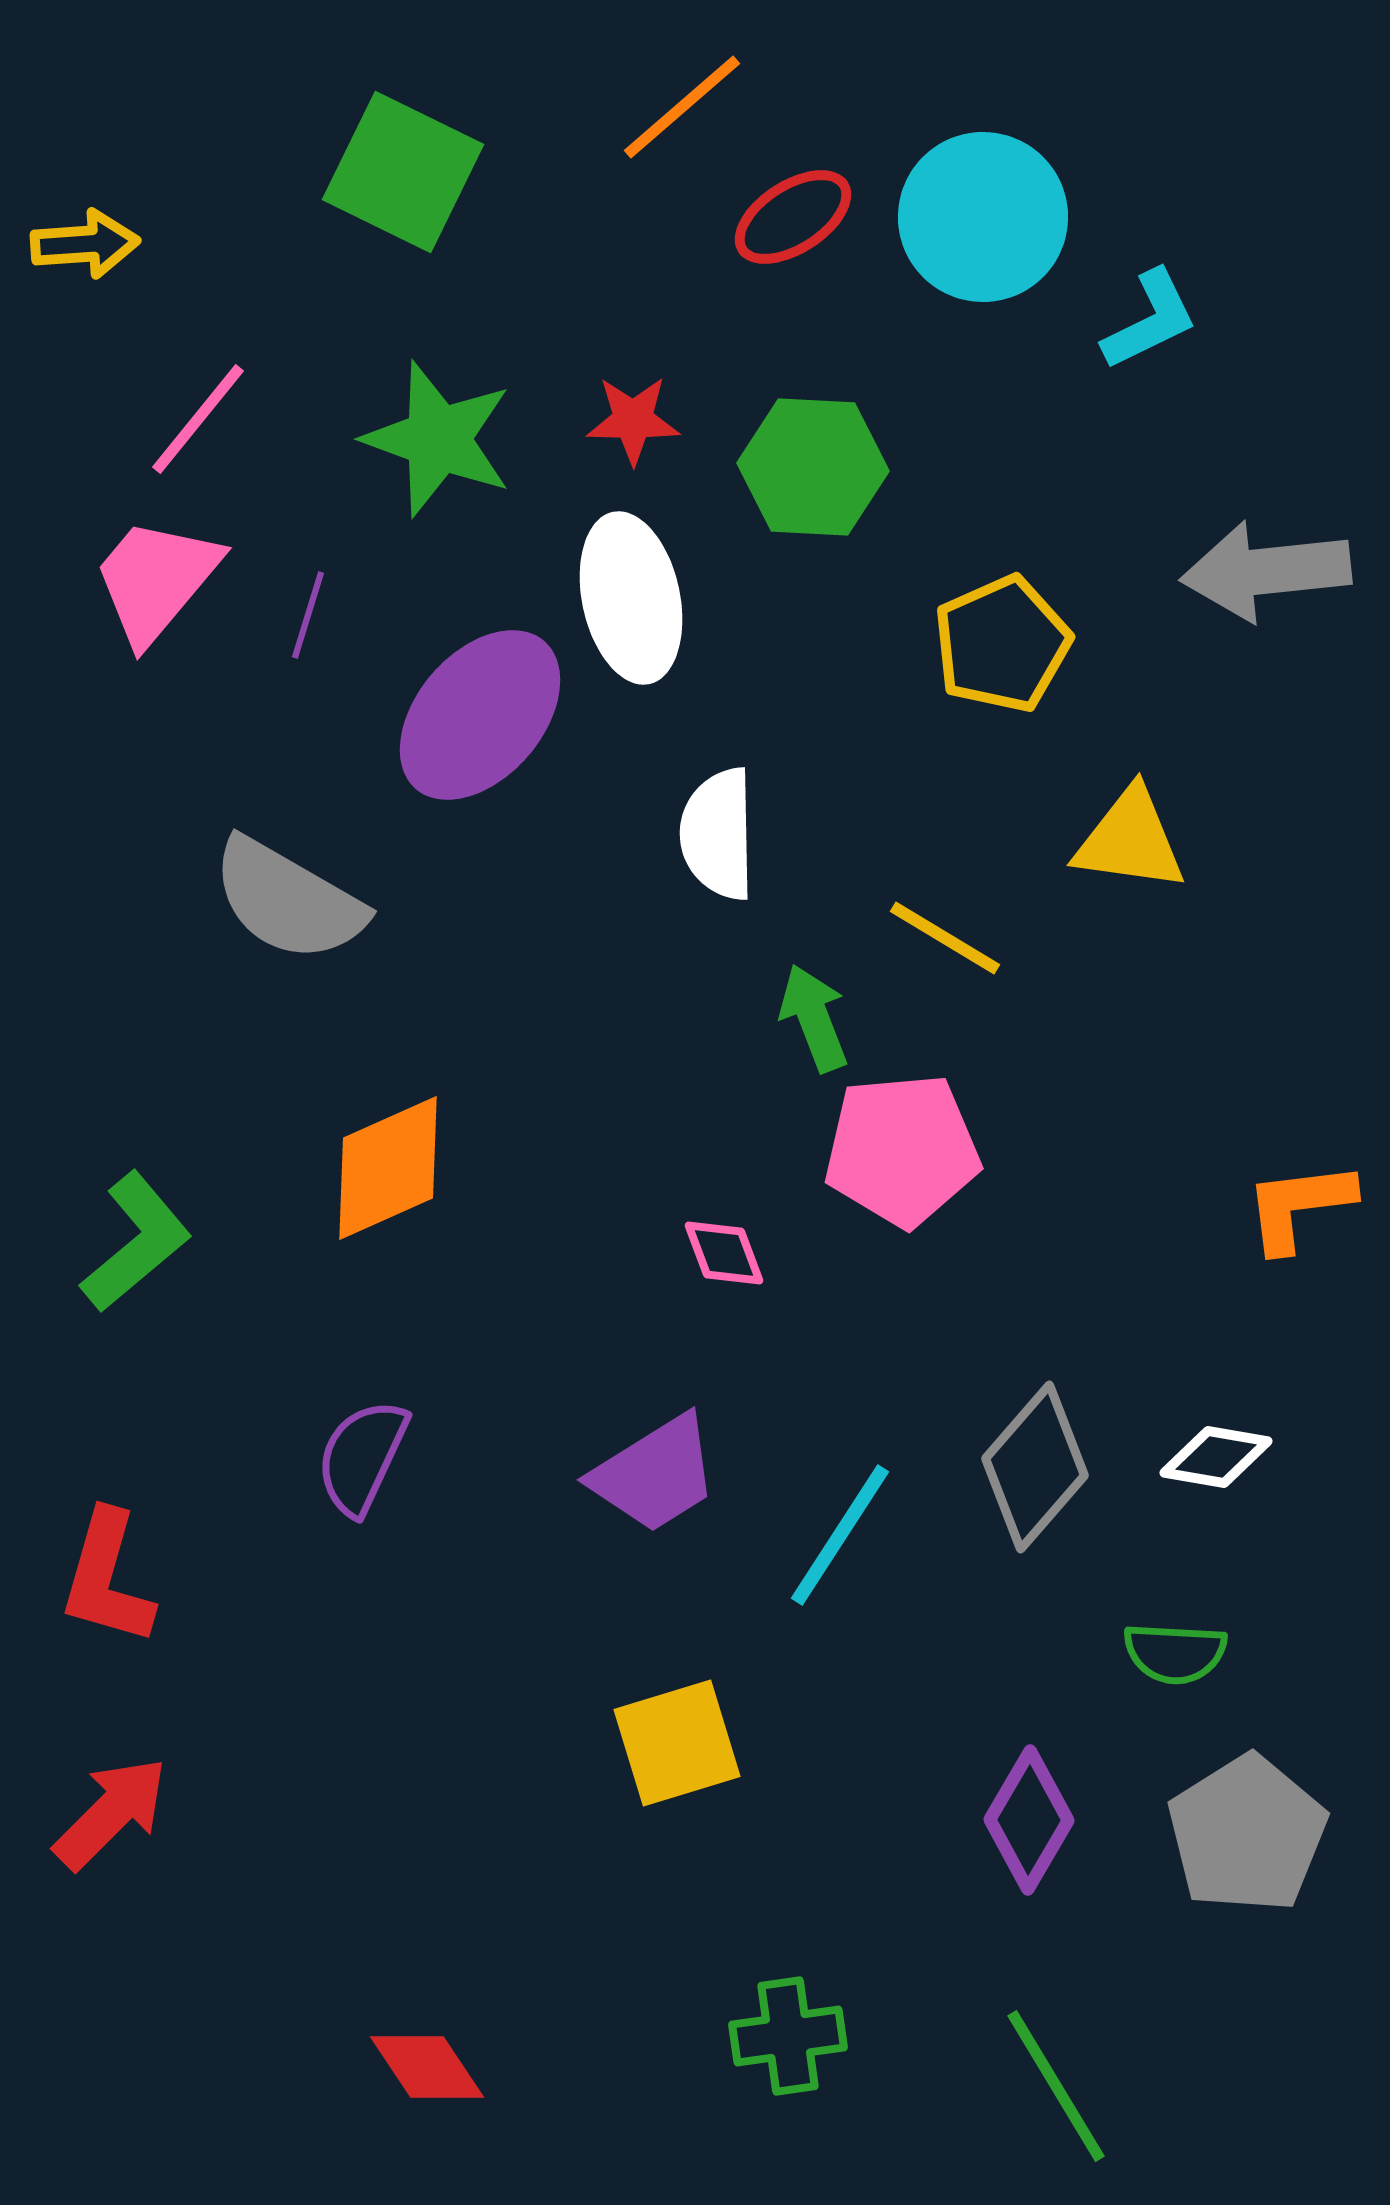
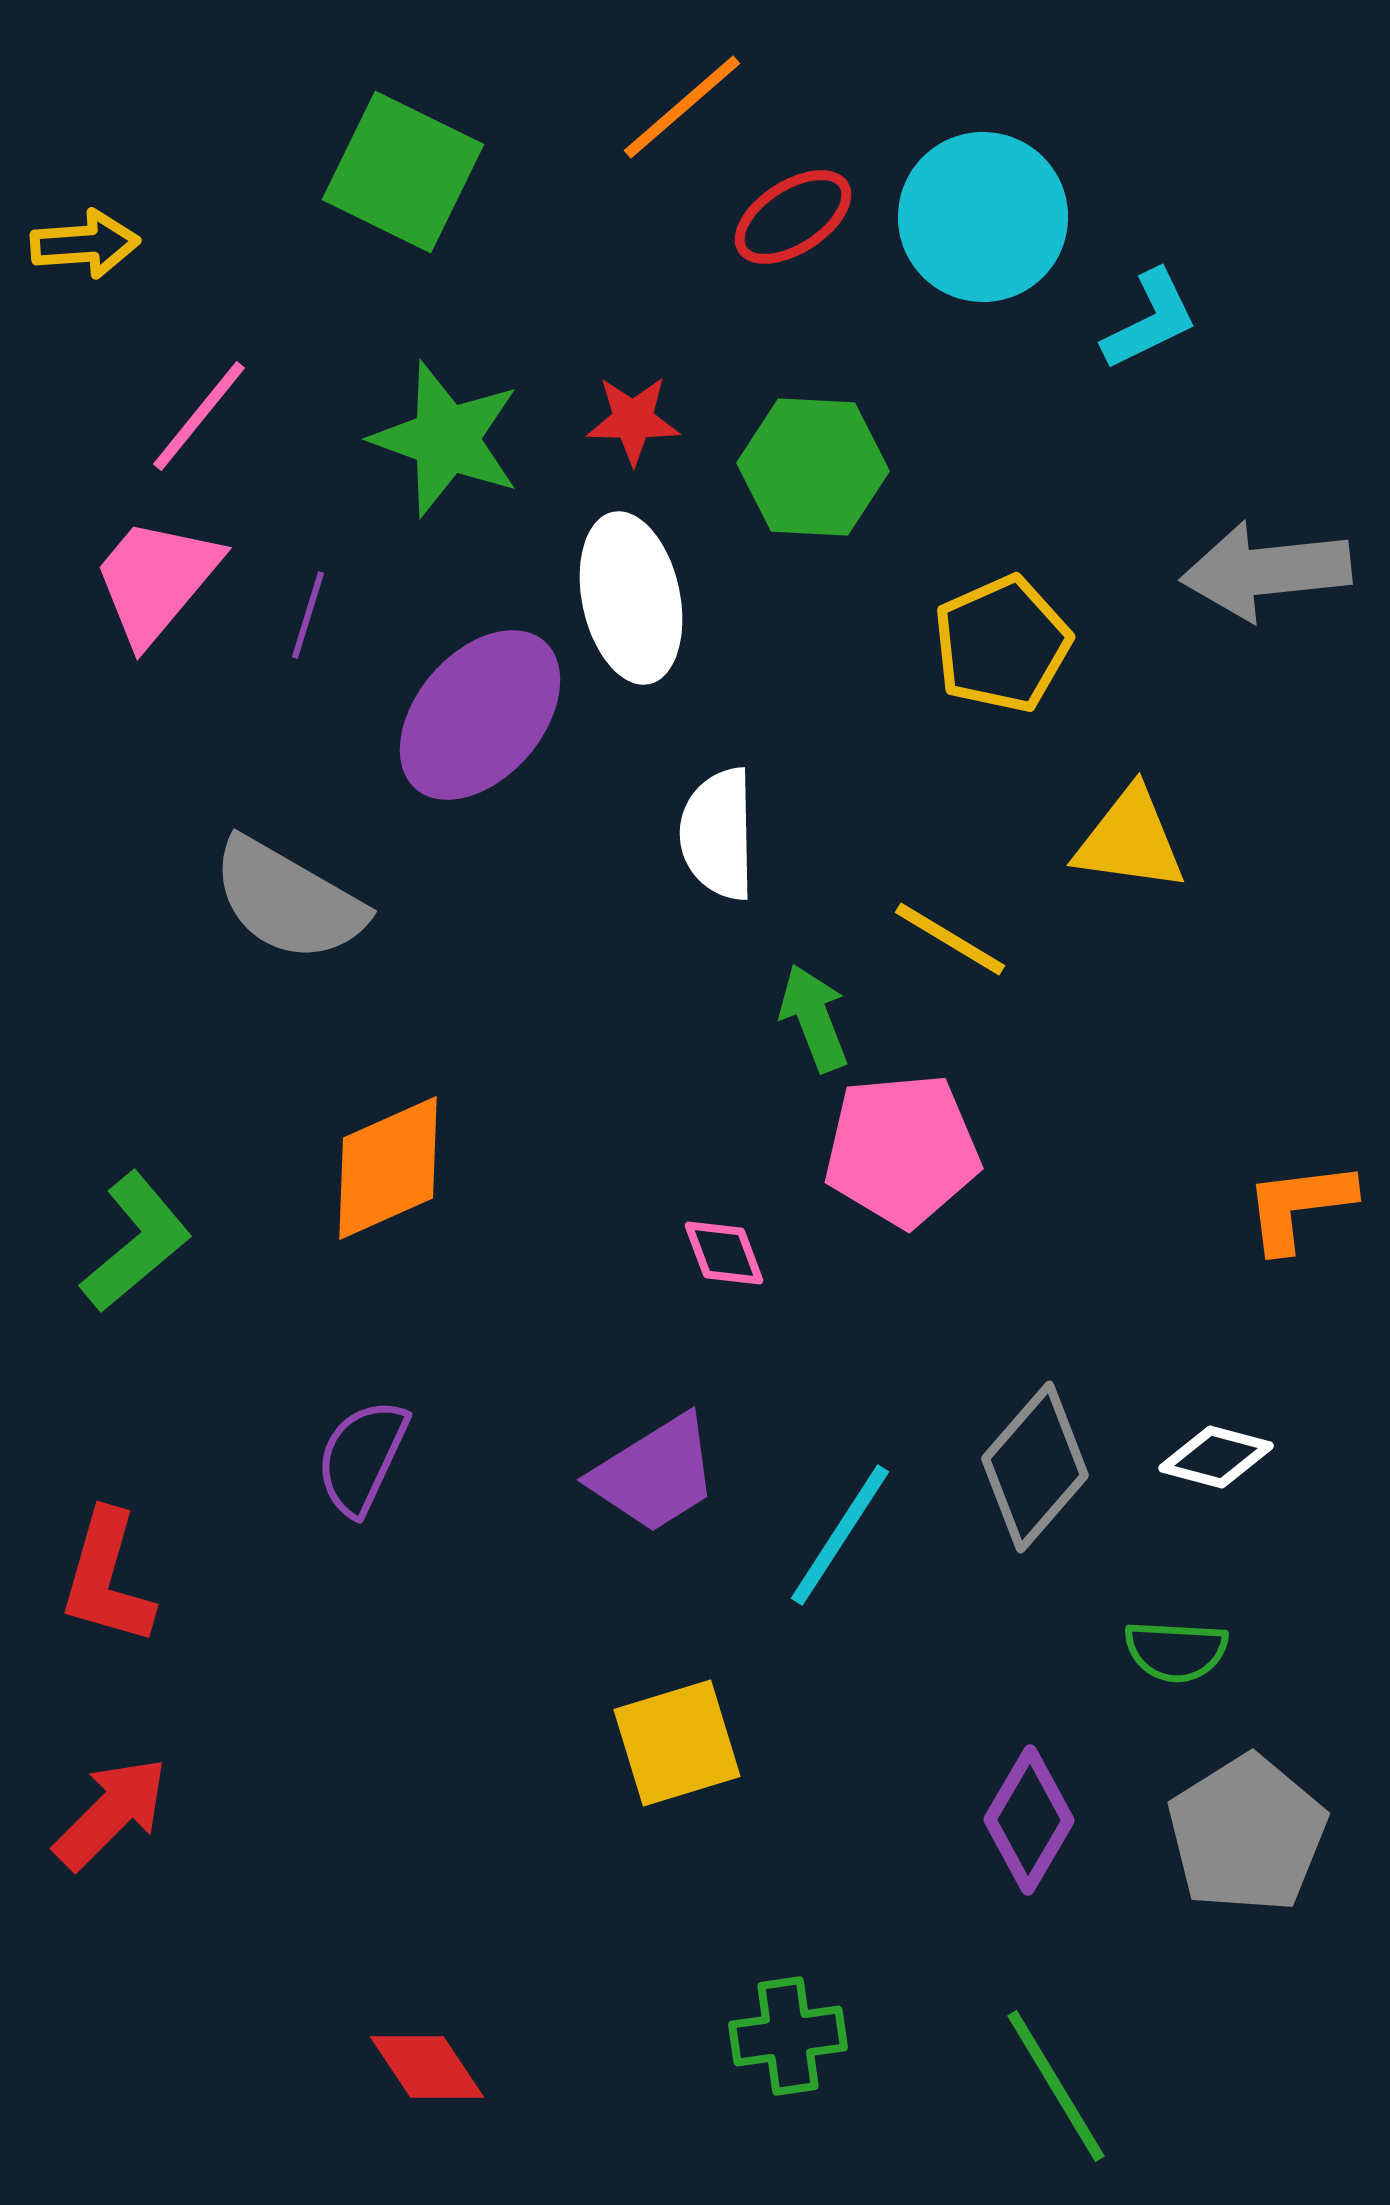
pink line: moved 1 px right, 3 px up
green star: moved 8 px right
yellow line: moved 5 px right, 1 px down
white diamond: rotated 5 degrees clockwise
green semicircle: moved 1 px right, 2 px up
